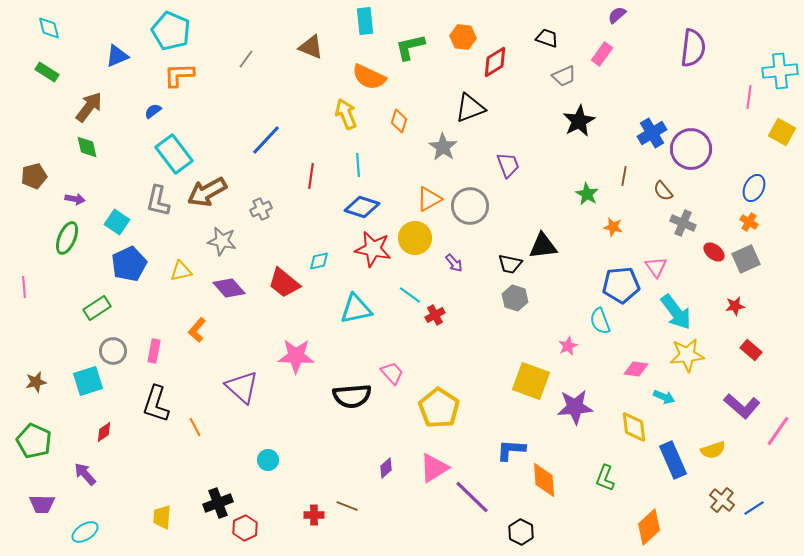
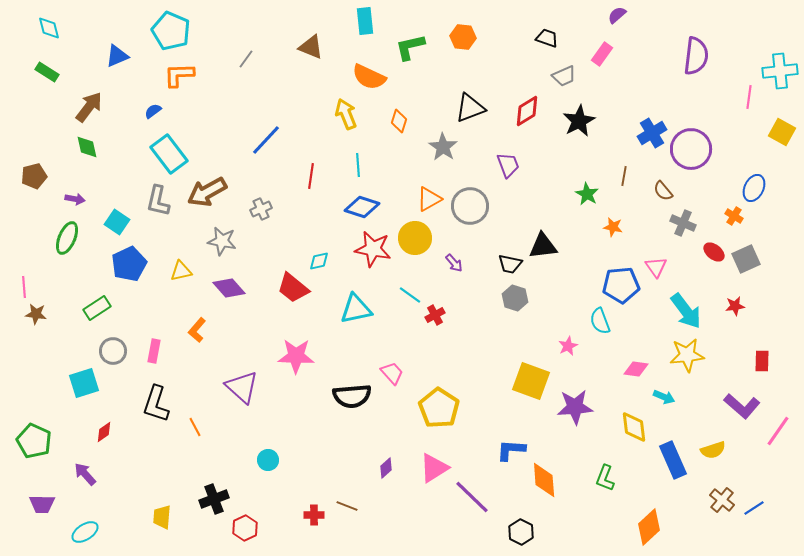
purple semicircle at (693, 48): moved 3 px right, 8 px down
red diamond at (495, 62): moved 32 px right, 49 px down
cyan rectangle at (174, 154): moved 5 px left
orange cross at (749, 222): moved 15 px left, 6 px up
red trapezoid at (284, 283): moved 9 px right, 5 px down
cyan arrow at (676, 312): moved 10 px right, 1 px up
red rectangle at (751, 350): moved 11 px right, 11 px down; rotated 50 degrees clockwise
cyan square at (88, 381): moved 4 px left, 2 px down
brown star at (36, 382): moved 68 px up; rotated 20 degrees clockwise
black cross at (218, 503): moved 4 px left, 4 px up
